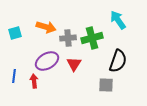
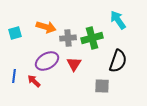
red arrow: rotated 40 degrees counterclockwise
gray square: moved 4 px left, 1 px down
